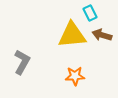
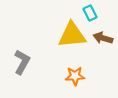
brown arrow: moved 1 px right, 3 px down
